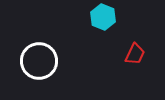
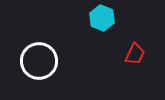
cyan hexagon: moved 1 px left, 1 px down
